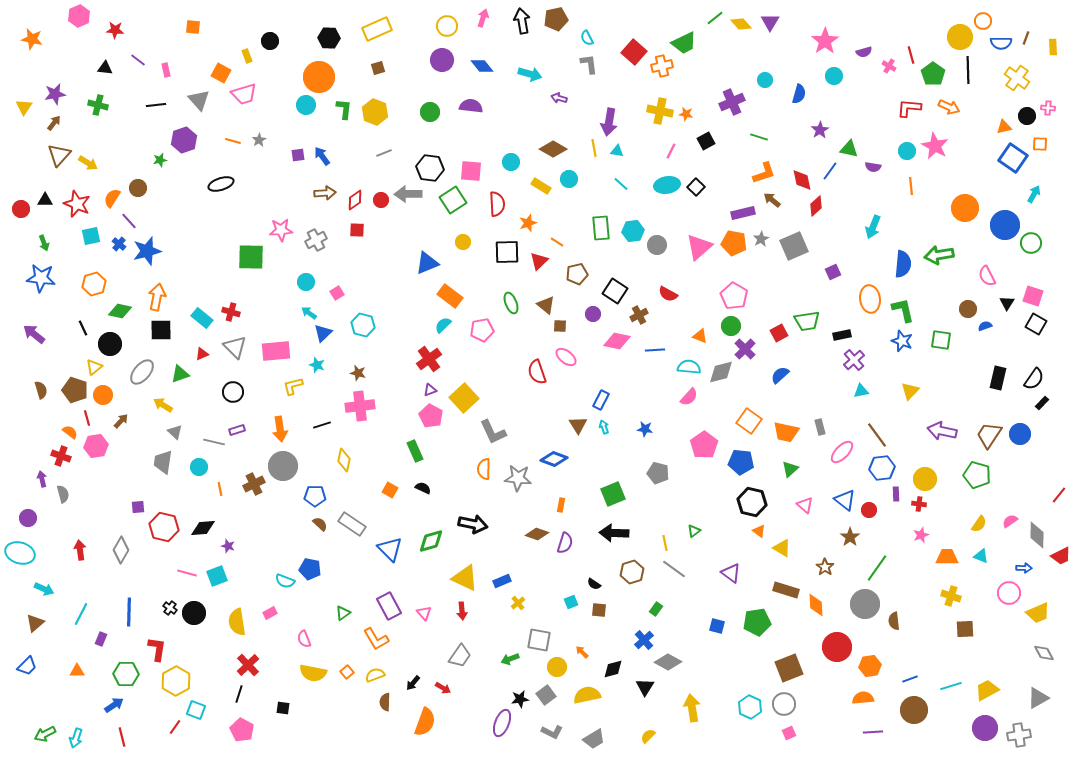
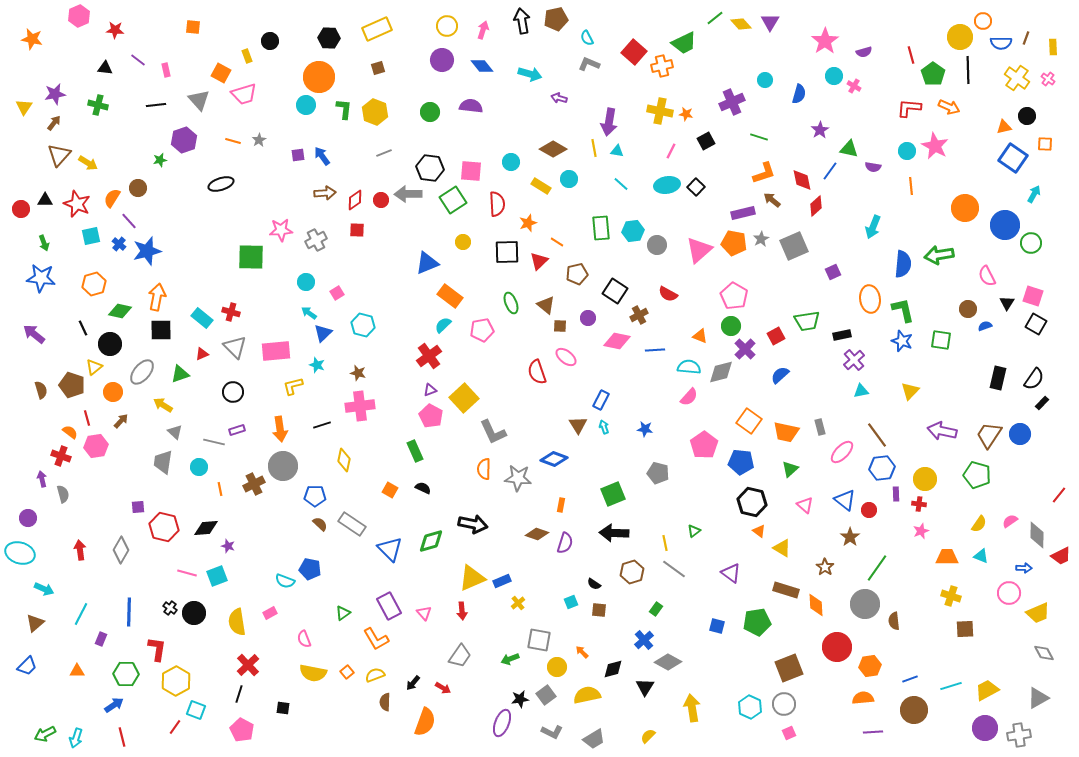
pink arrow at (483, 18): moved 12 px down
gray L-shape at (589, 64): rotated 60 degrees counterclockwise
pink cross at (889, 66): moved 35 px left, 20 px down
pink cross at (1048, 108): moved 29 px up; rotated 32 degrees clockwise
orange square at (1040, 144): moved 5 px right
pink triangle at (699, 247): moved 3 px down
purple circle at (593, 314): moved 5 px left, 4 px down
red square at (779, 333): moved 3 px left, 3 px down
red cross at (429, 359): moved 3 px up
brown pentagon at (75, 390): moved 3 px left, 5 px up
orange circle at (103, 395): moved 10 px right, 3 px up
black diamond at (203, 528): moved 3 px right
pink star at (921, 535): moved 4 px up
yellow triangle at (465, 578): moved 7 px right; rotated 48 degrees counterclockwise
